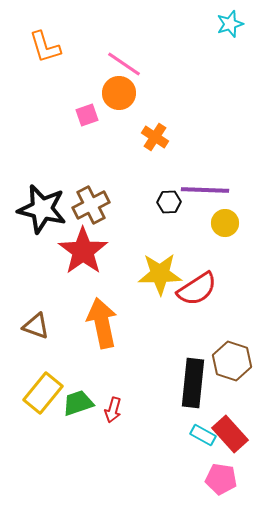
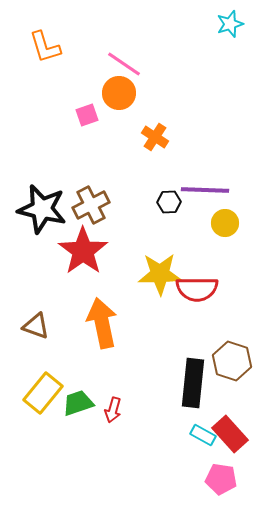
red semicircle: rotated 33 degrees clockwise
